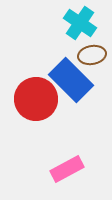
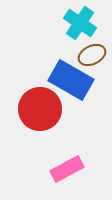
brown ellipse: rotated 16 degrees counterclockwise
blue rectangle: rotated 15 degrees counterclockwise
red circle: moved 4 px right, 10 px down
